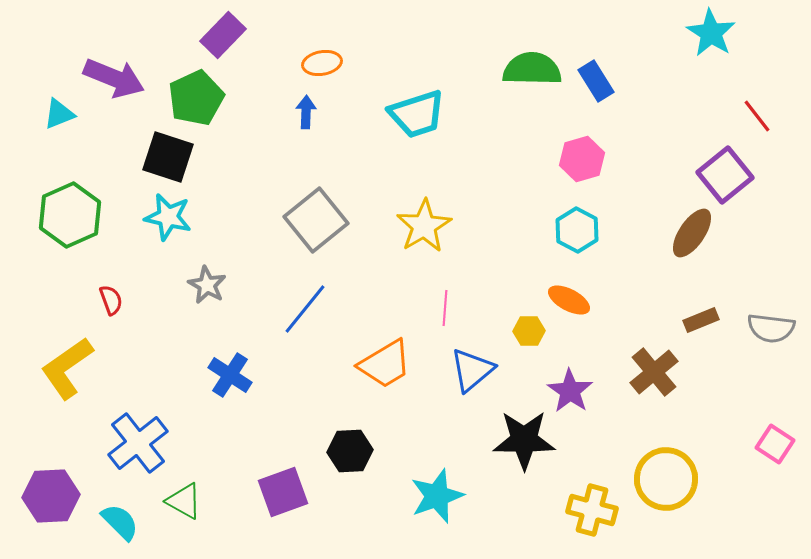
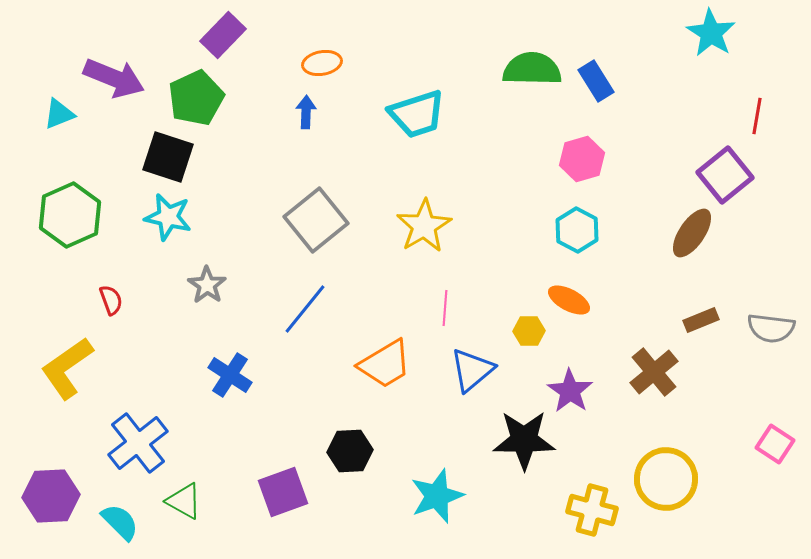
red line at (757, 116): rotated 48 degrees clockwise
gray star at (207, 285): rotated 6 degrees clockwise
